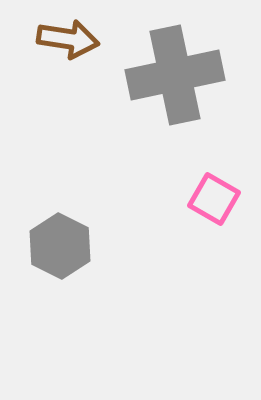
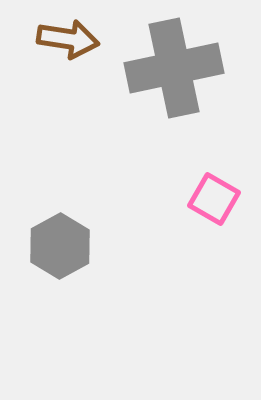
gray cross: moved 1 px left, 7 px up
gray hexagon: rotated 4 degrees clockwise
